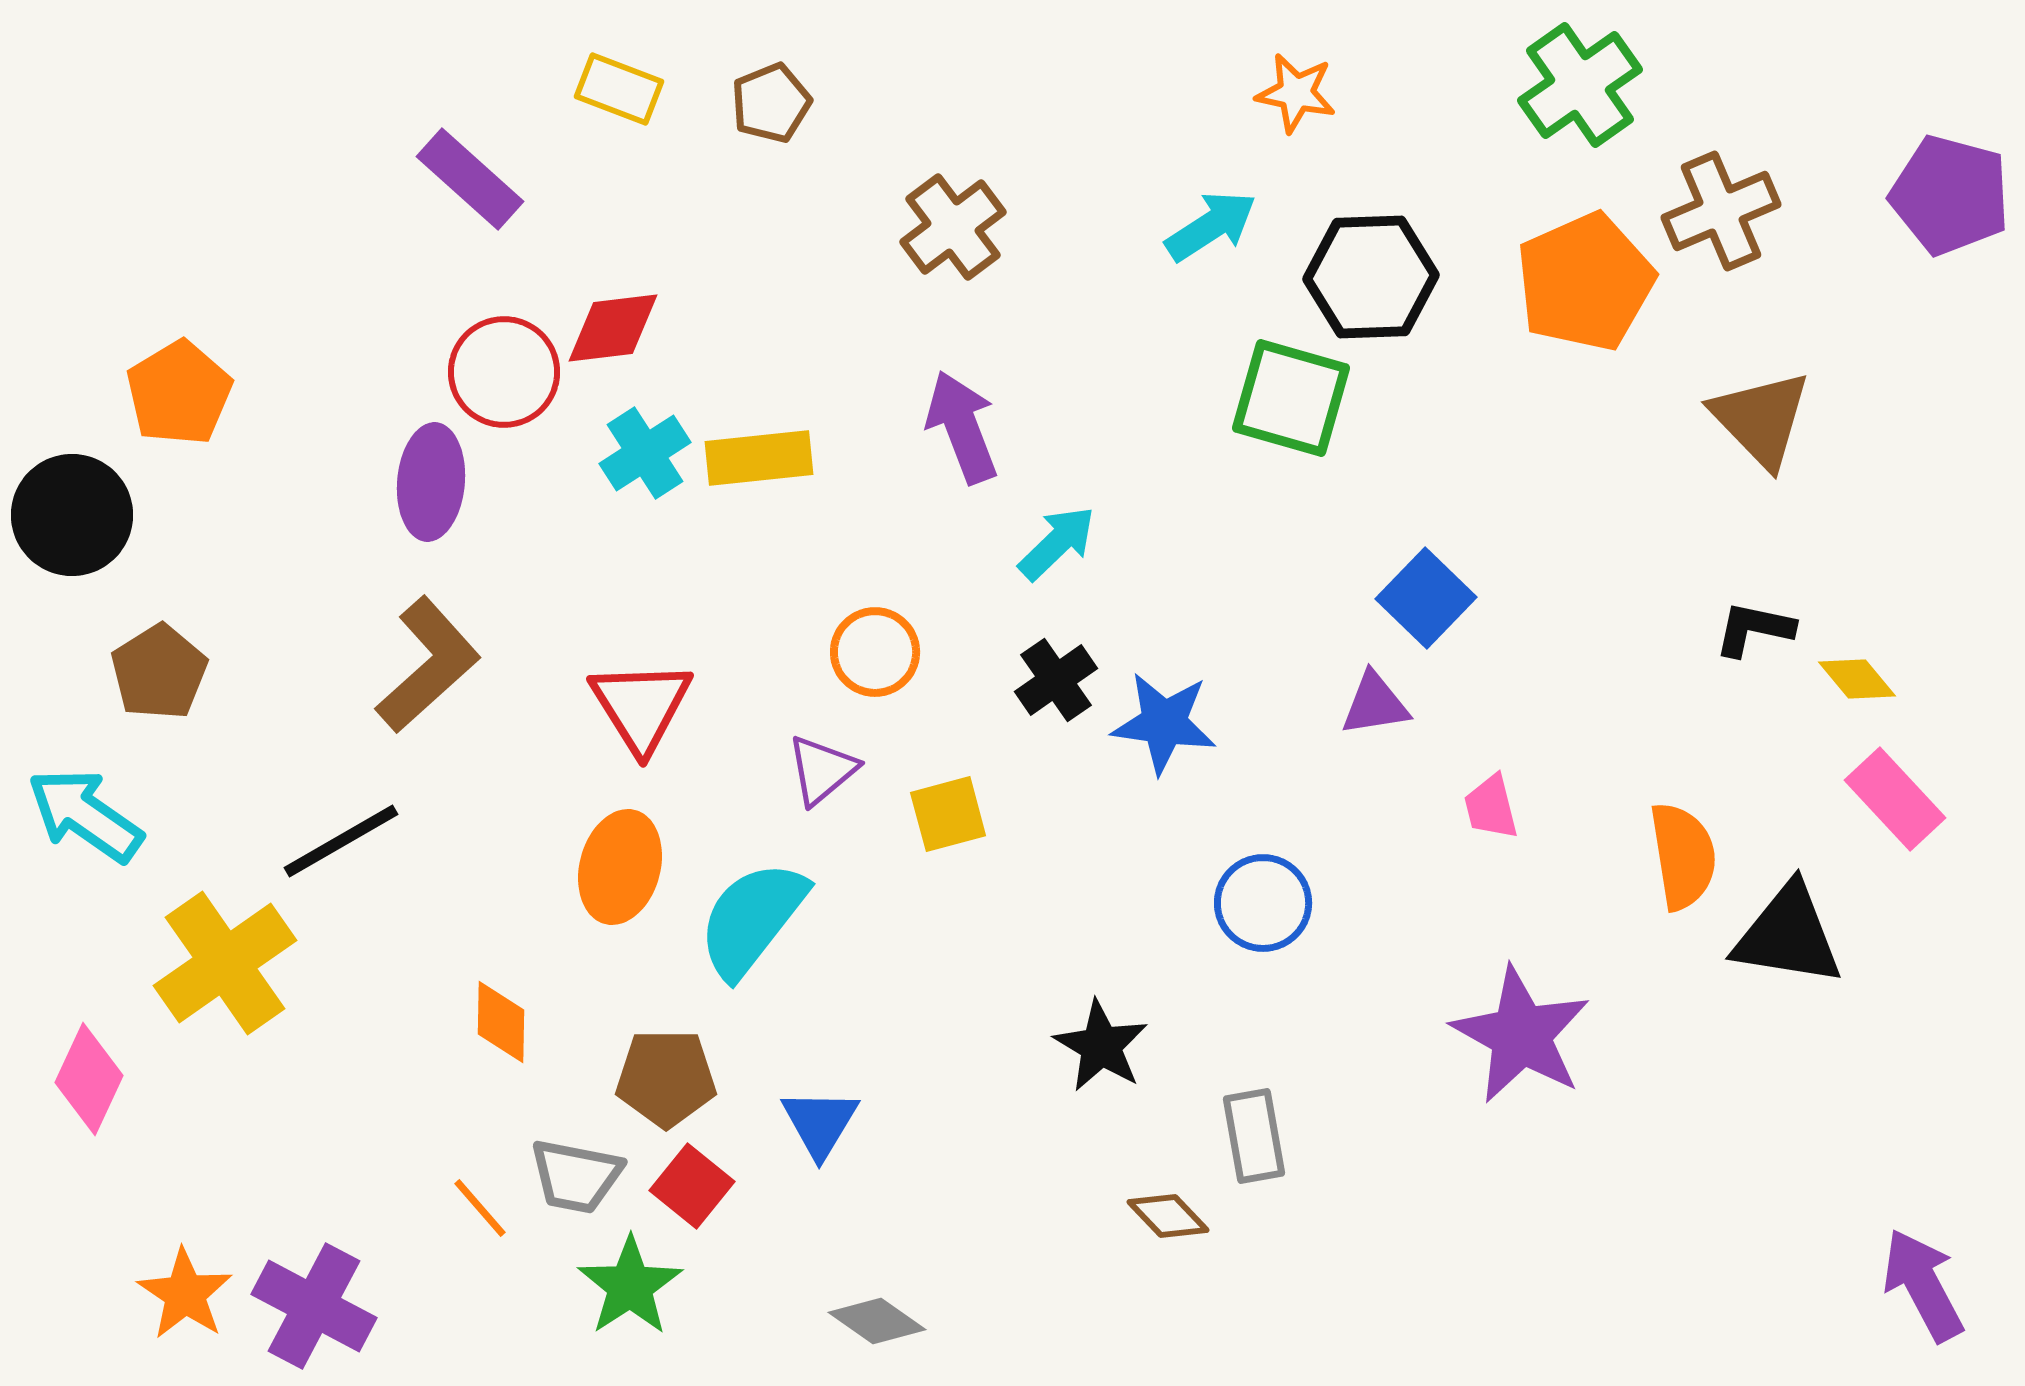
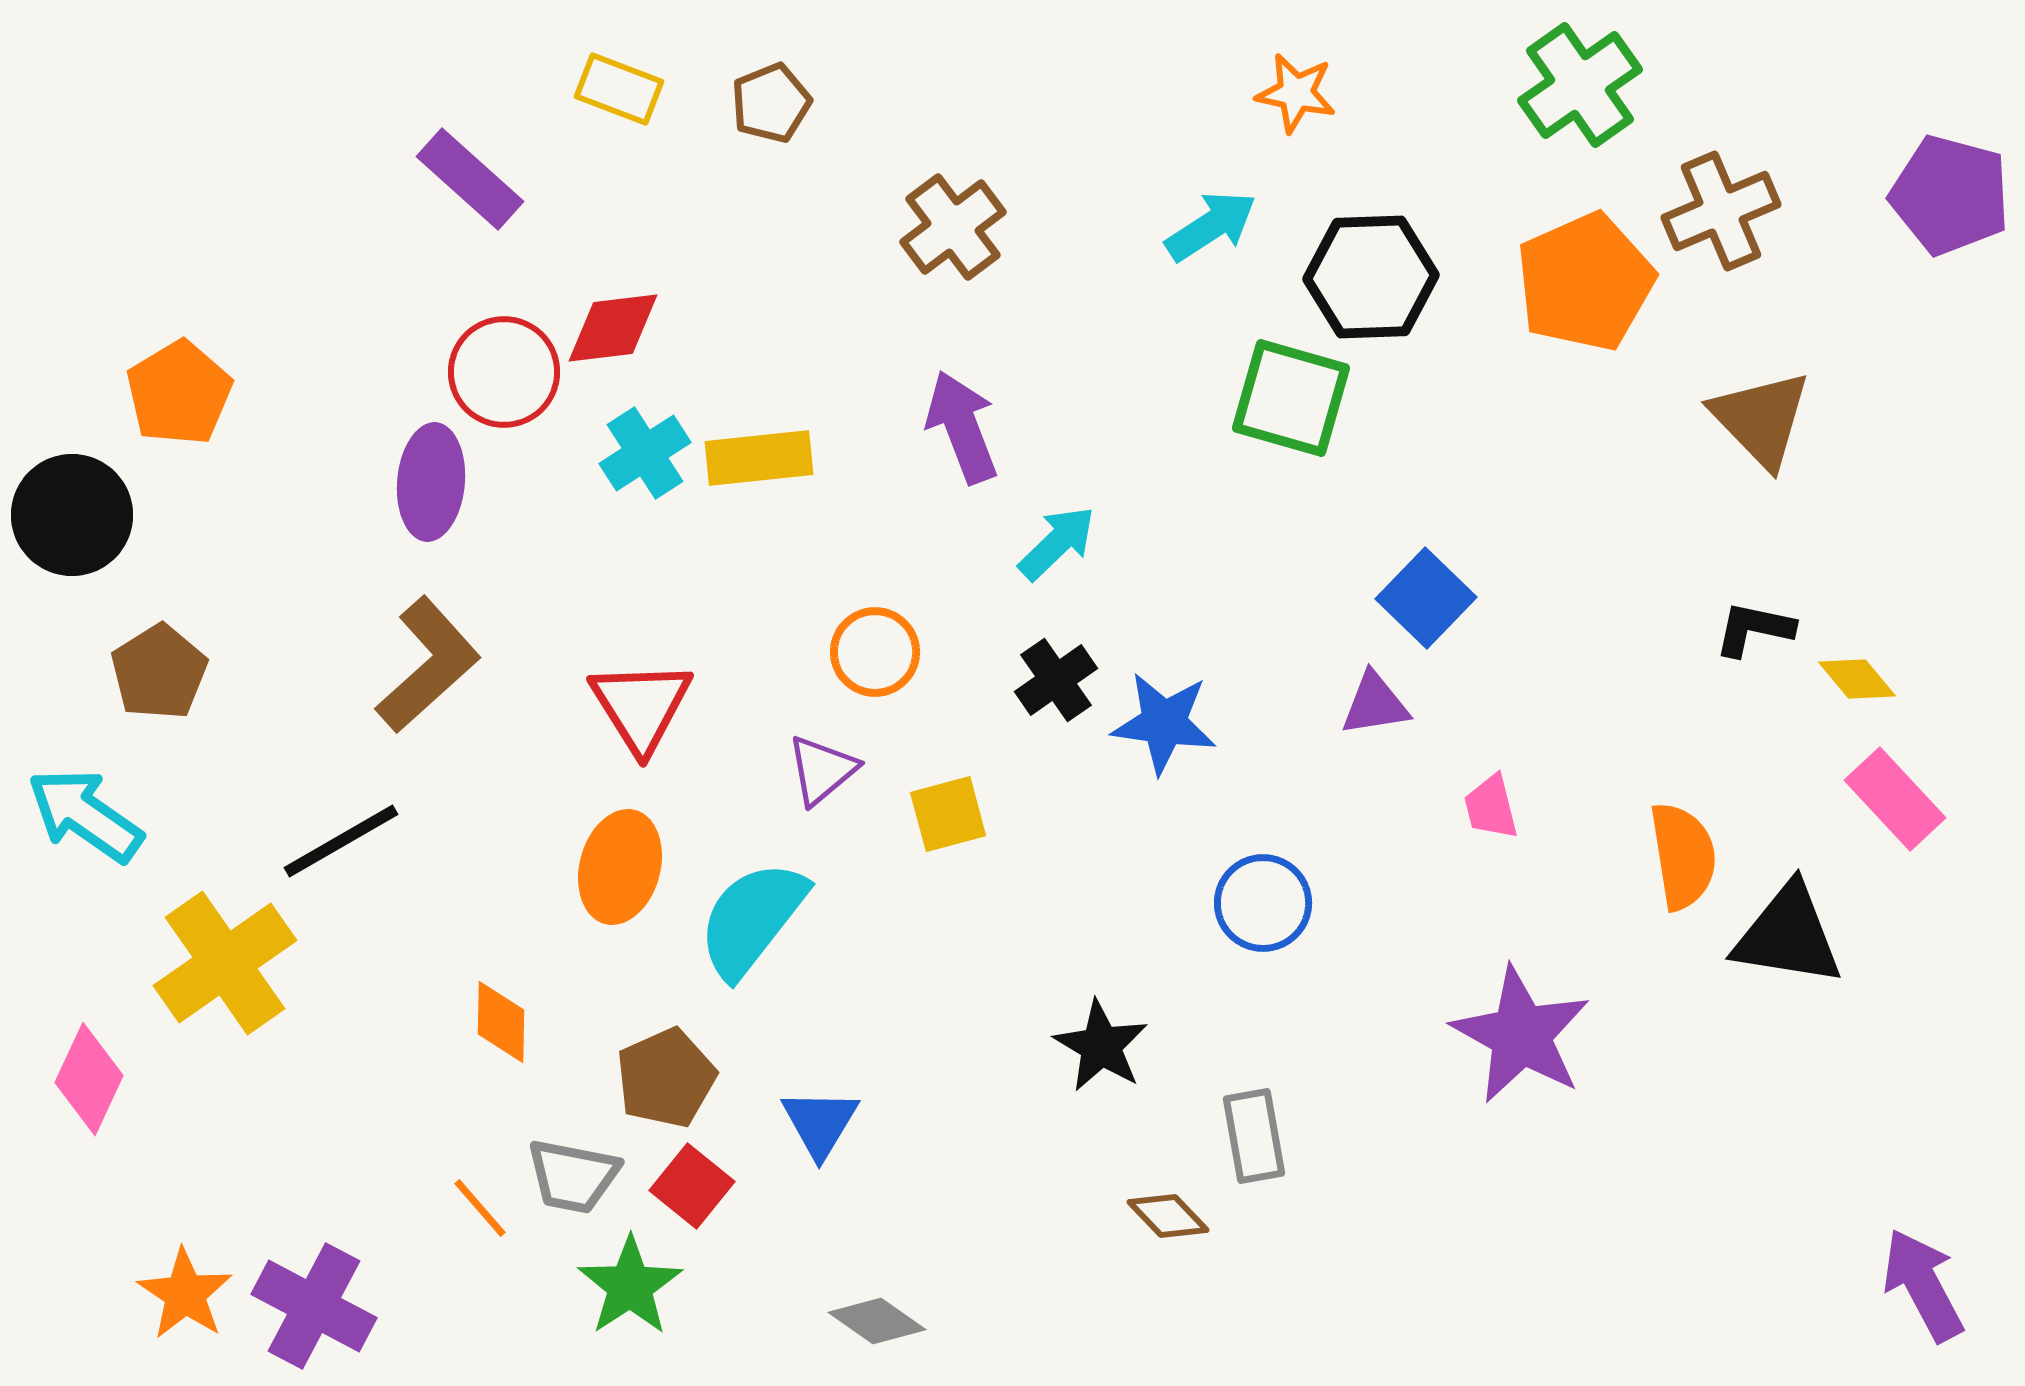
brown pentagon at (666, 1078): rotated 24 degrees counterclockwise
gray trapezoid at (576, 1176): moved 3 px left
